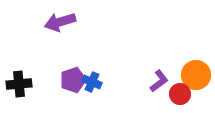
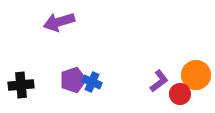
purple arrow: moved 1 px left
black cross: moved 2 px right, 1 px down
